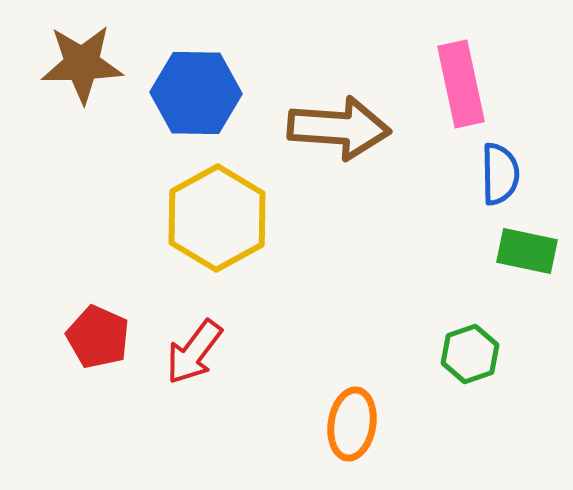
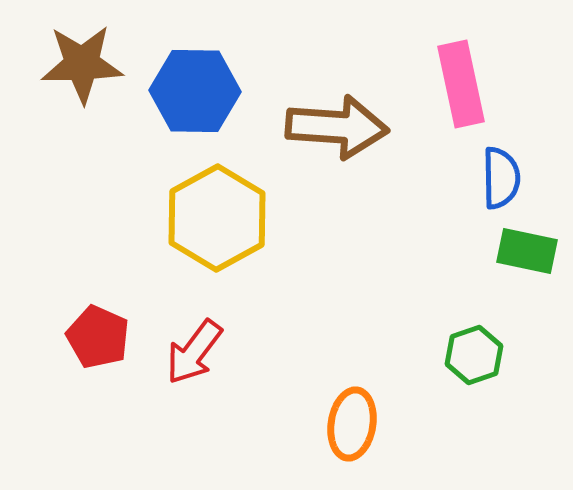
blue hexagon: moved 1 px left, 2 px up
brown arrow: moved 2 px left, 1 px up
blue semicircle: moved 1 px right, 4 px down
green hexagon: moved 4 px right, 1 px down
